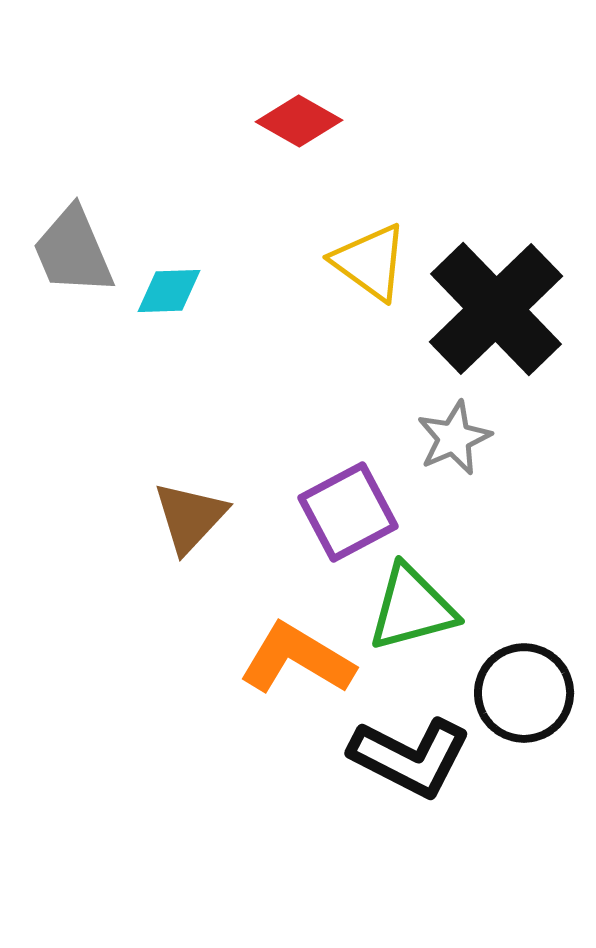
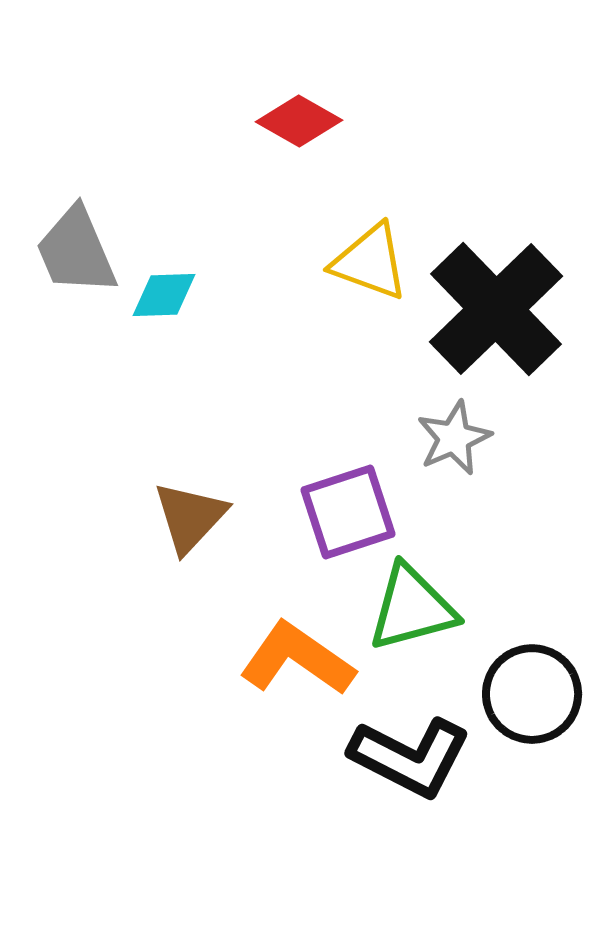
gray trapezoid: moved 3 px right
yellow triangle: rotated 16 degrees counterclockwise
cyan diamond: moved 5 px left, 4 px down
purple square: rotated 10 degrees clockwise
orange L-shape: rotated 4 degrees clockwise
black circle: moved 8 px right, 1 px down
